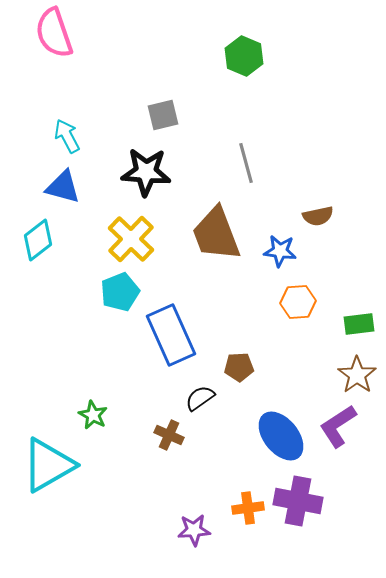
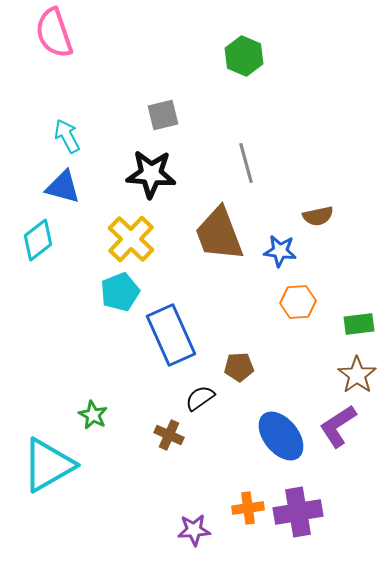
black star: moved 5 px right, 2 px down
brown trapezoid: moved 3 px right
purple cross: moved 11 px down; rotated 21 degrees counterclockwise
